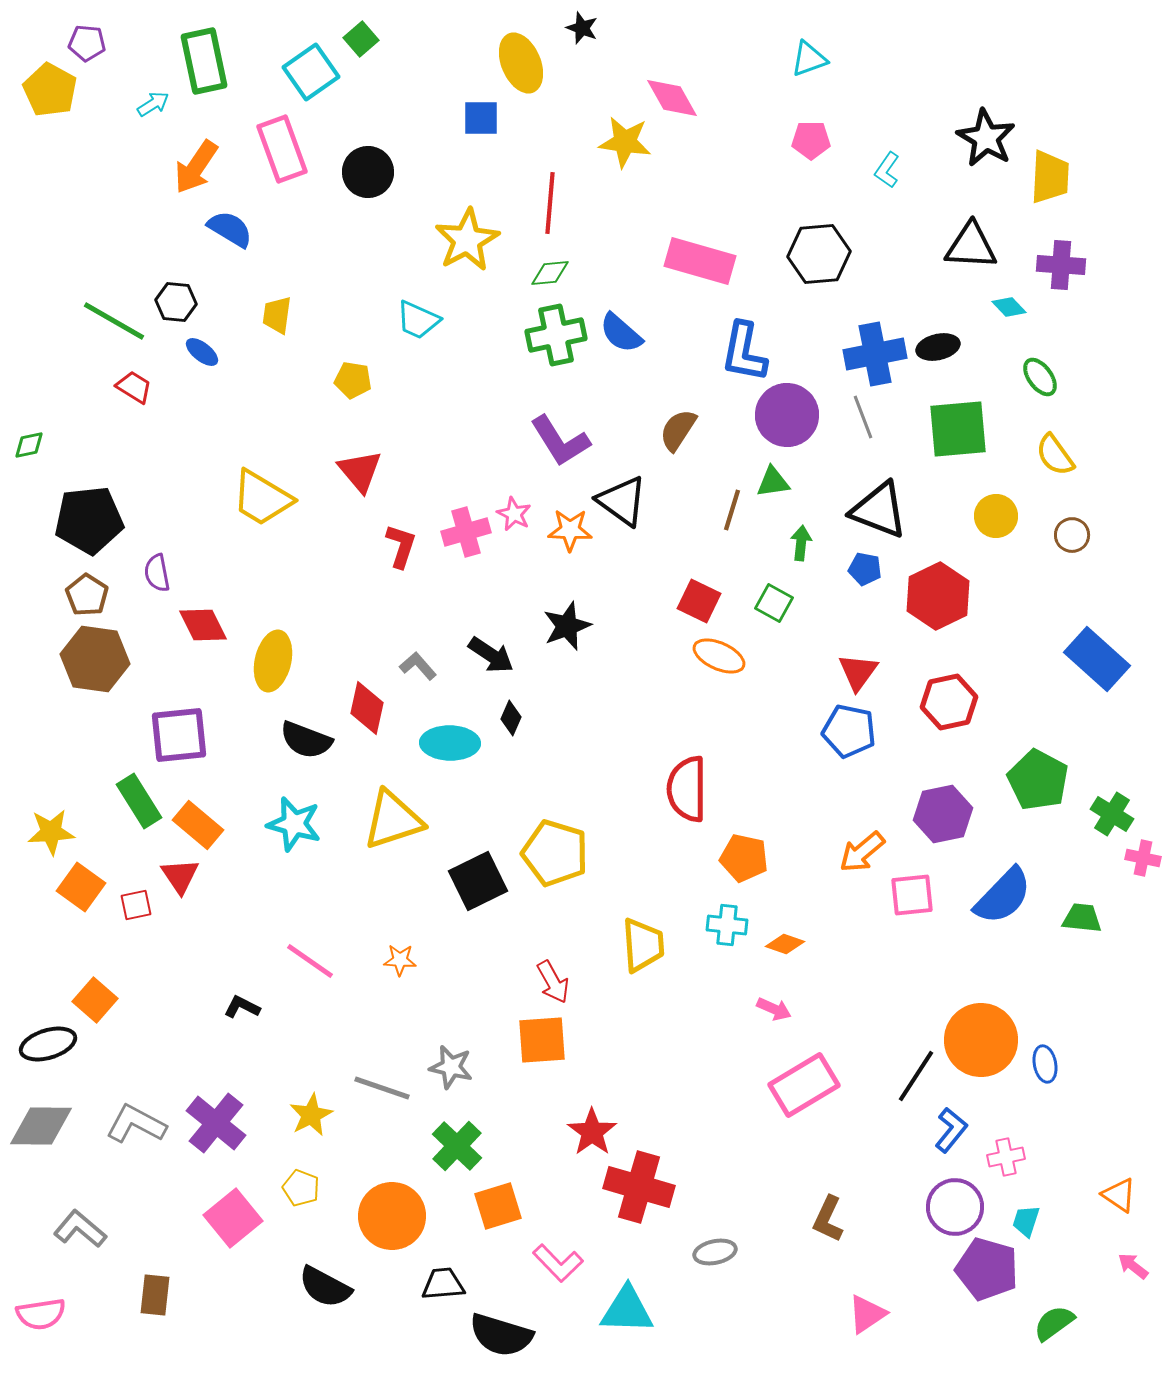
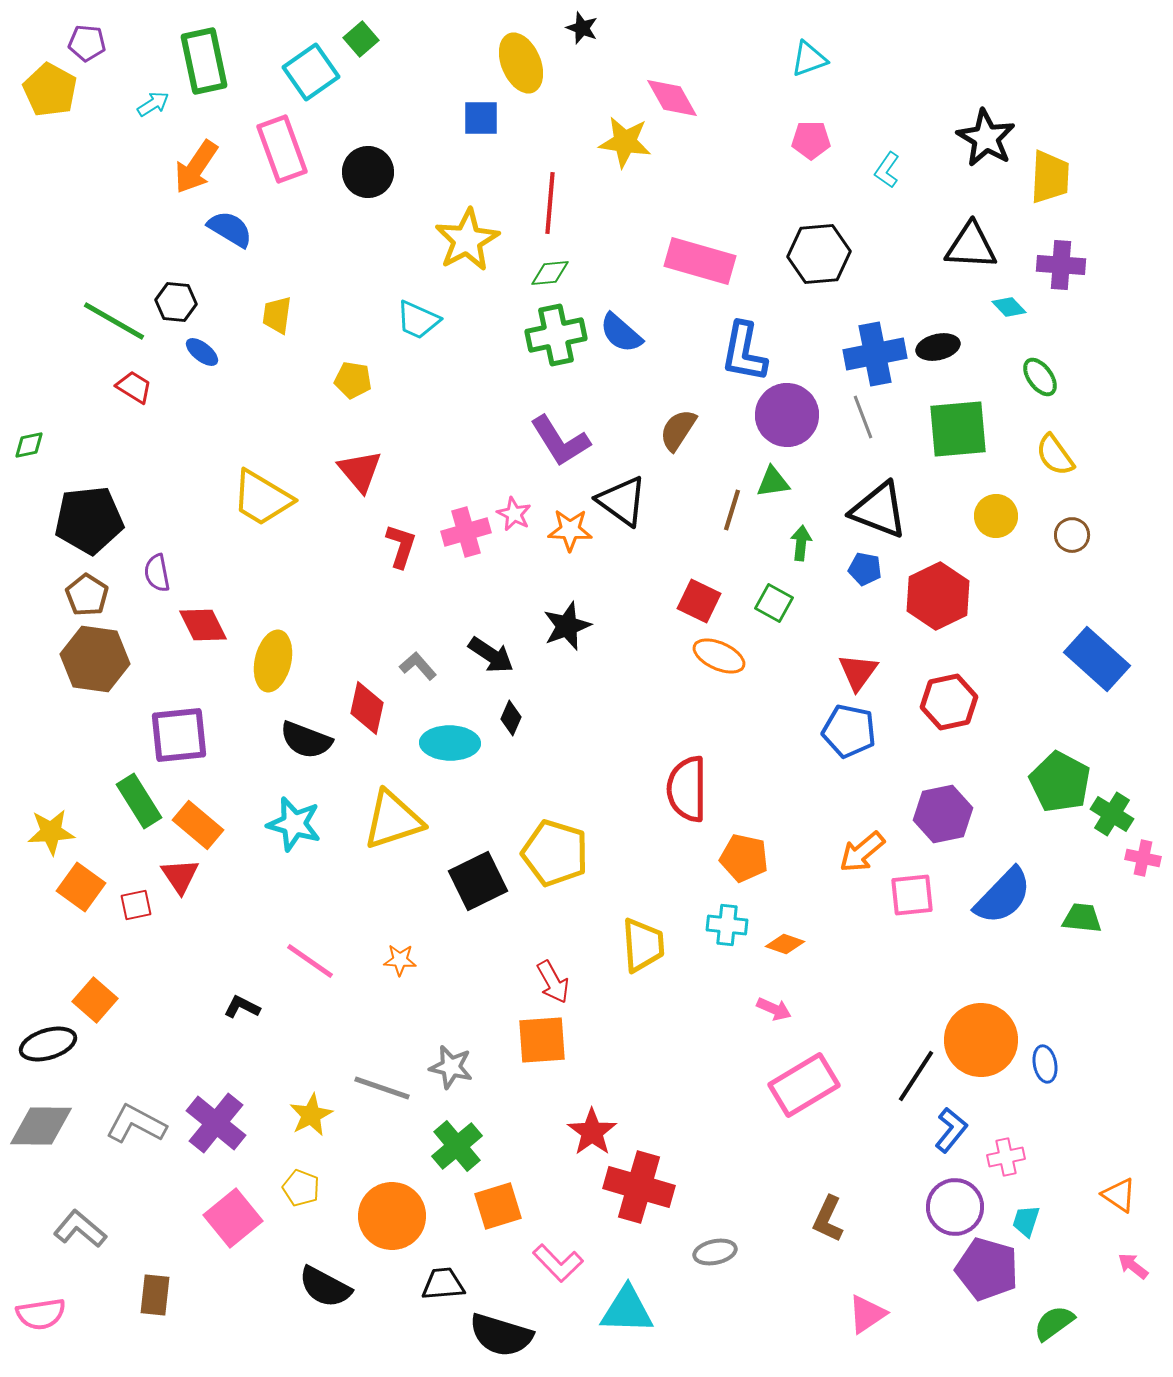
green pentagon at (1038, 780): moved 22 px right, 2 px down
green cross at (457, 1146): rotated 6 degrees clockwise
